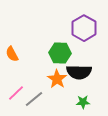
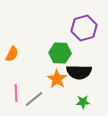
purple hexagon: rotated 15 degrees clockwise
orange semicircle: rotated 126 degrees counterclockwise
pink line: rotated 48 degrees counterclockwise
